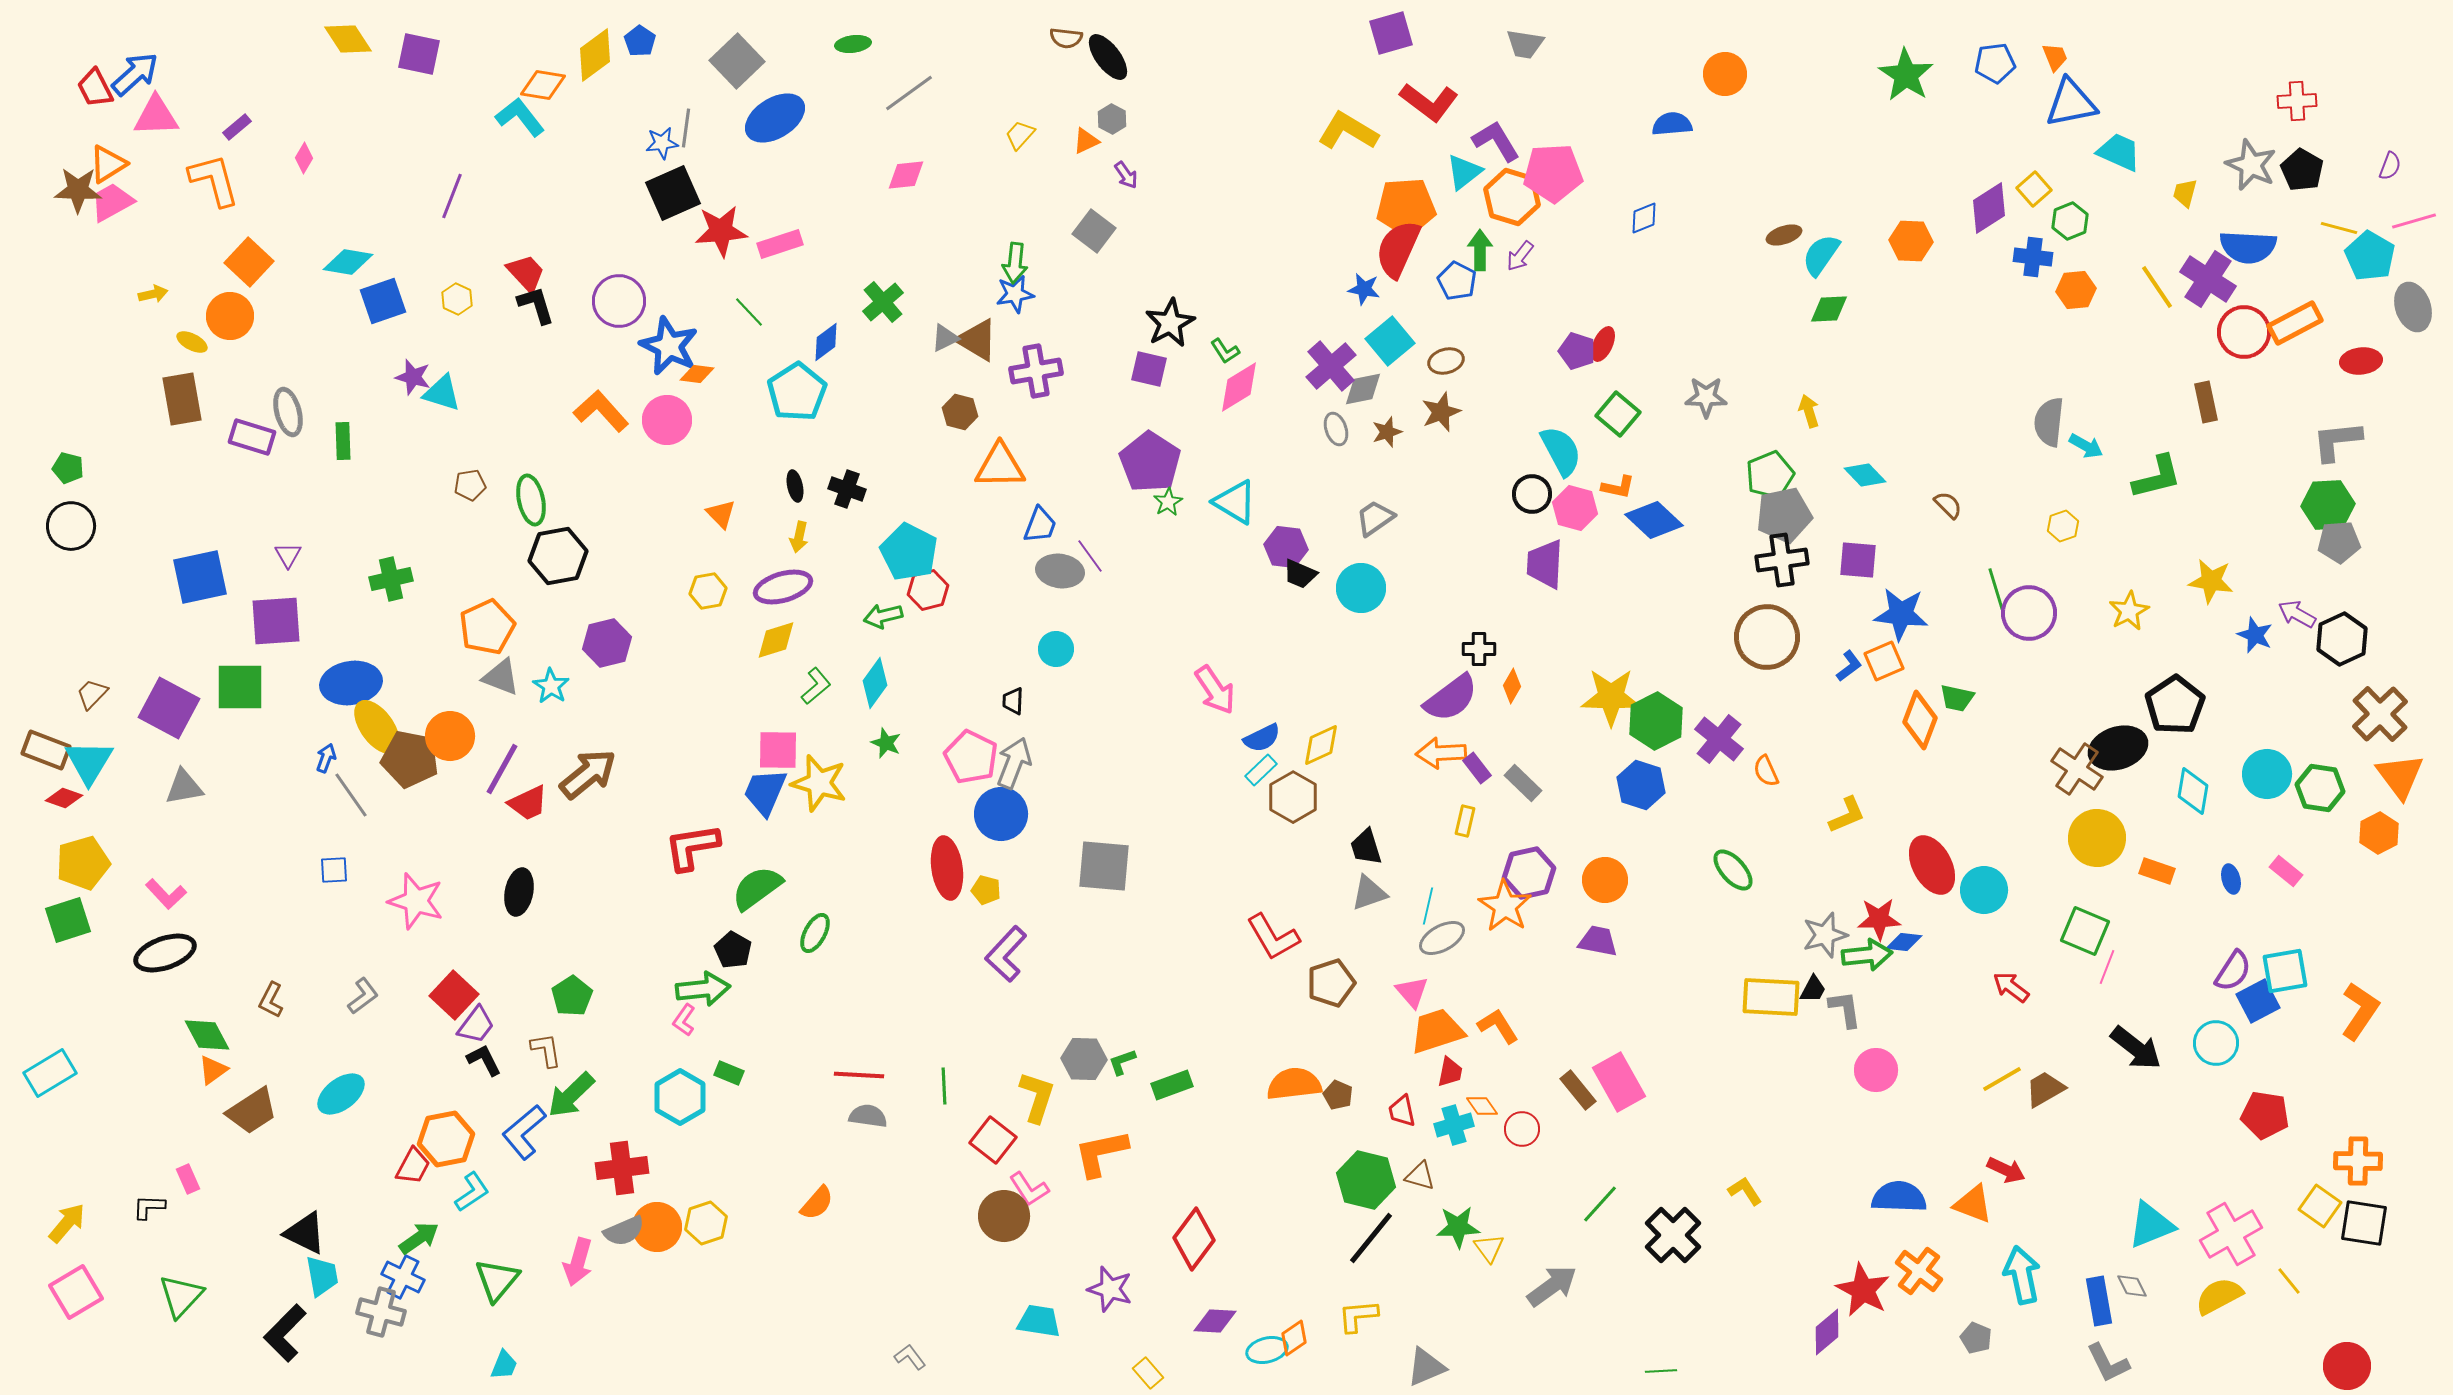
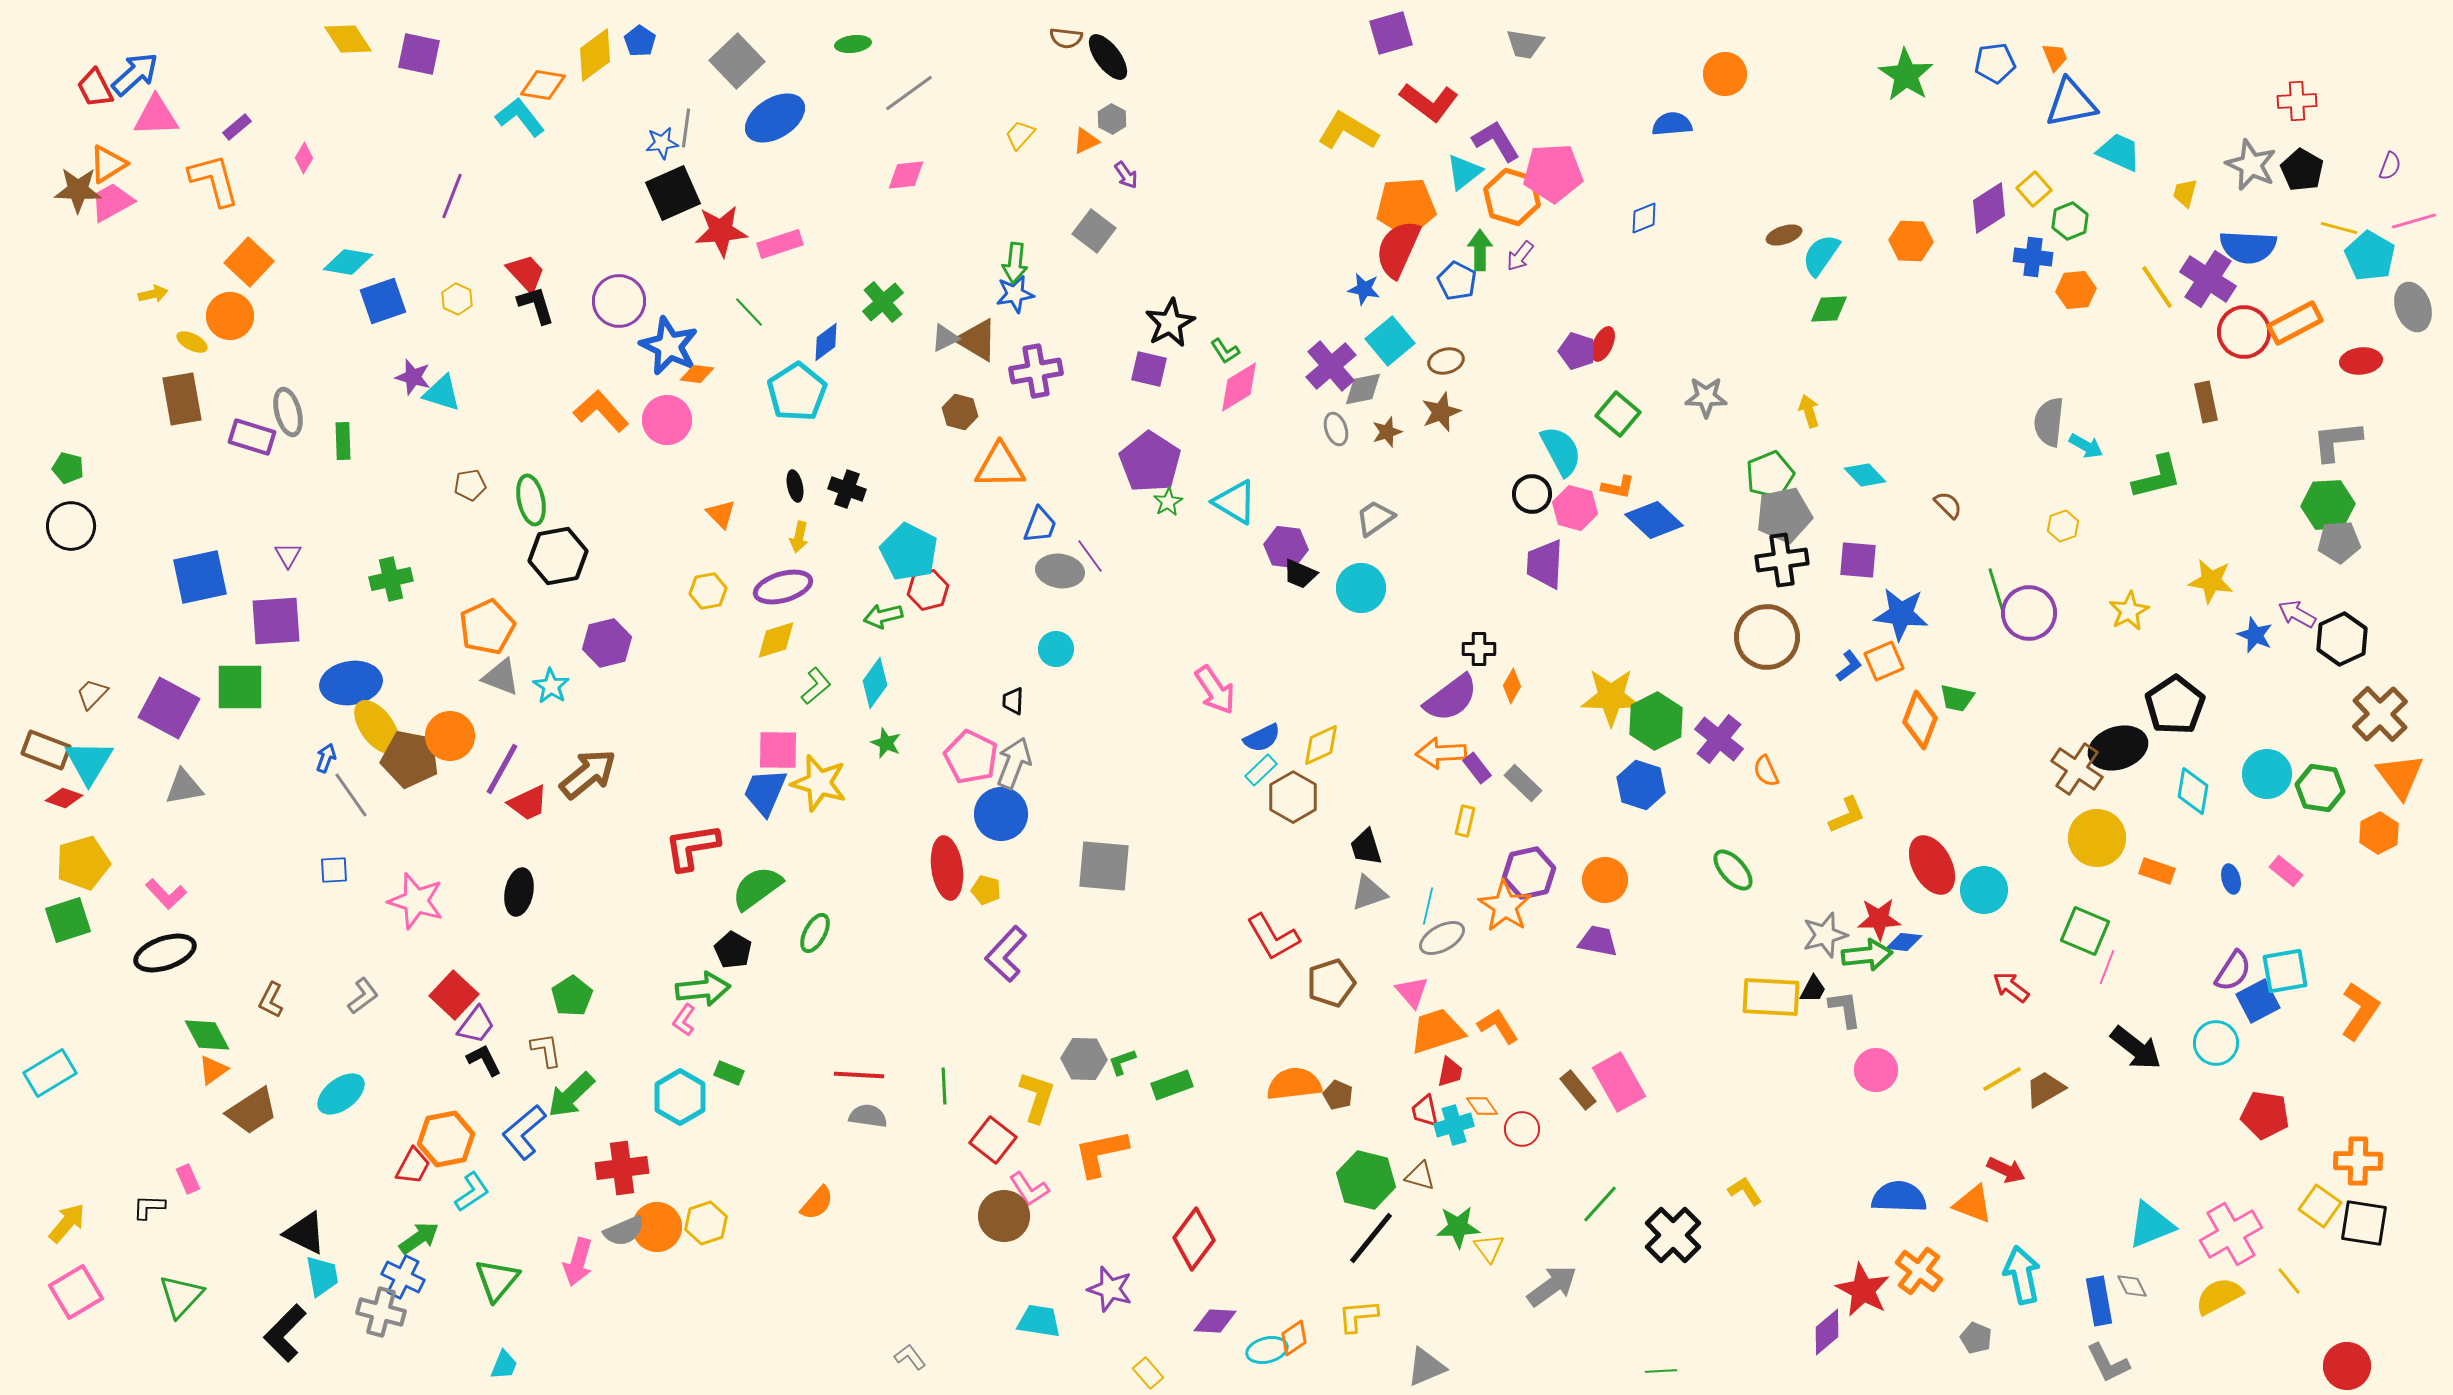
red trapezoid at (1402, 1111): moved 23 px right
